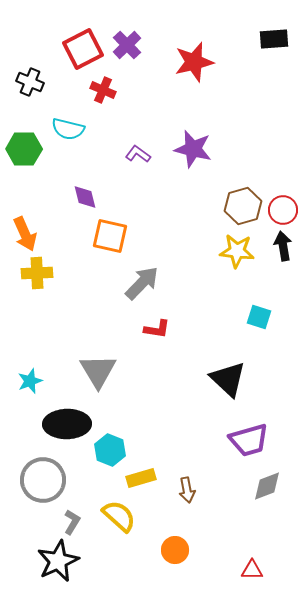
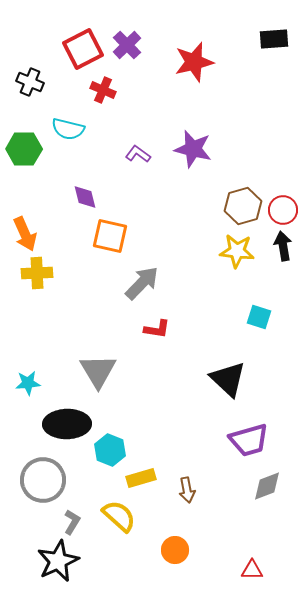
cyan star: moved 2 px left, 2 px down; rotated 15 degrees clockwise
